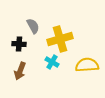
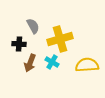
brown arrow: moved 10 px right, 8 px up
